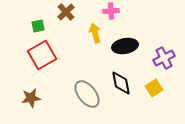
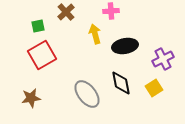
yellow arrow: moved 1 px down
purple cross: moved 1 px left, 1 px down
